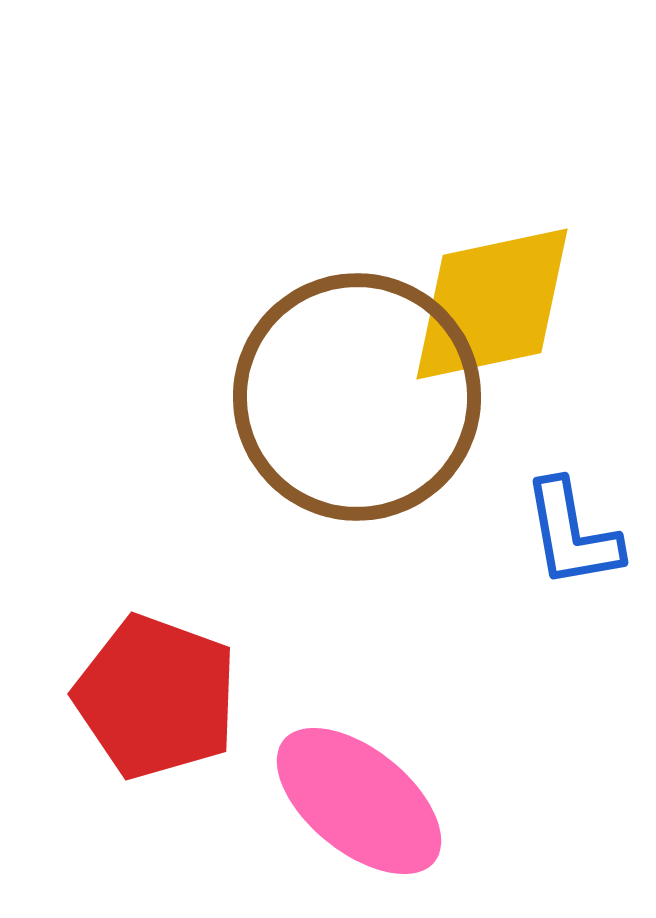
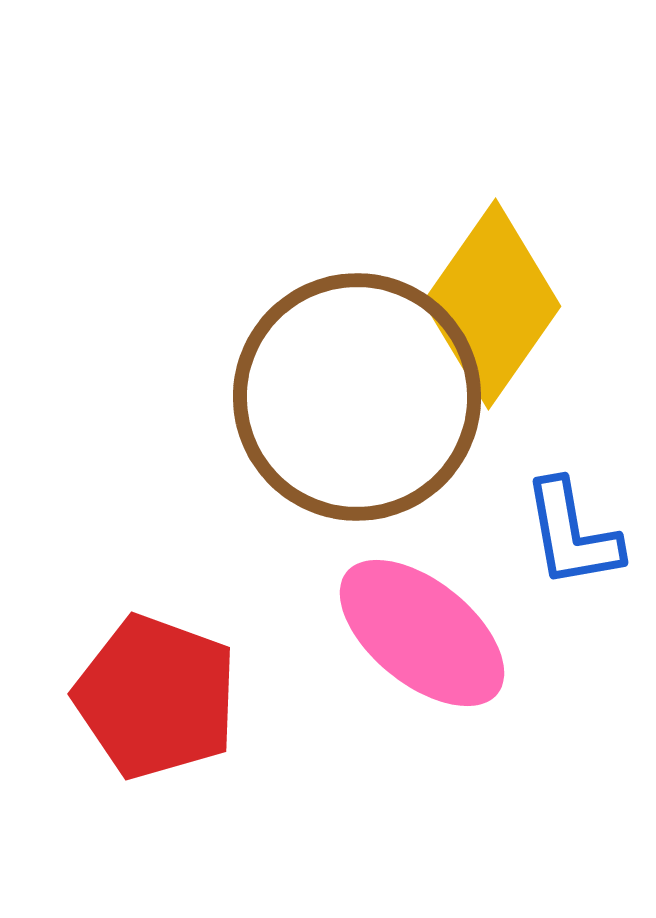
yellow diamond: rotated 43 degrees counterclockwise
pink ellipse: moved 63 px right, 168 px up
